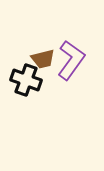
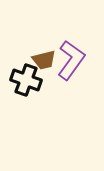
brown trapezoid: moved 1 px right, 1 px down
